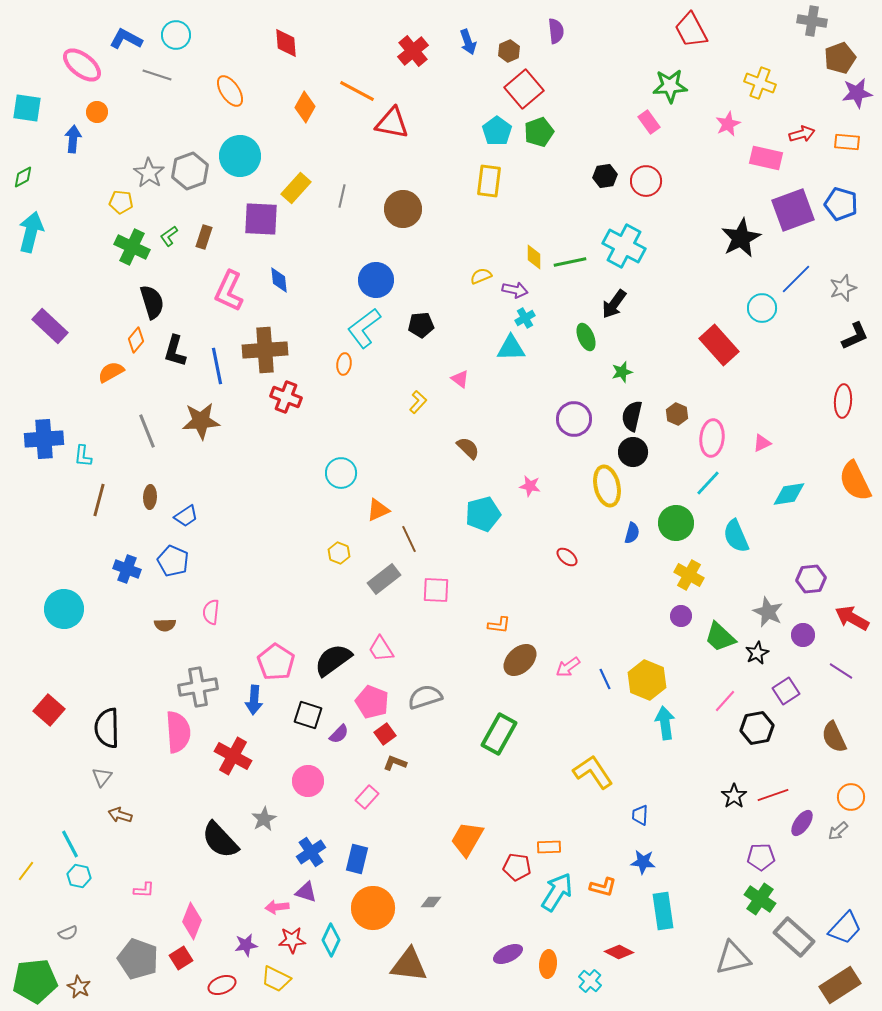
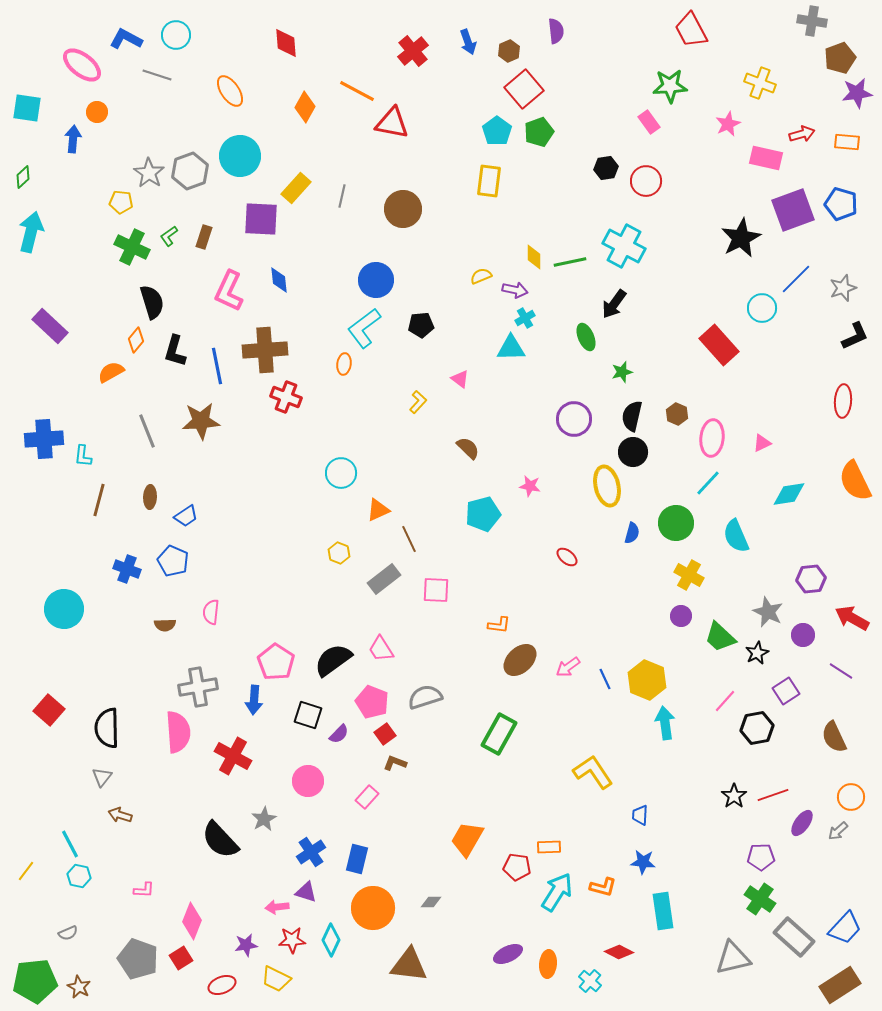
black hexagon at (605, 176): moved 1 px right, 8 px up
green diamond at (23, 177): rotated 15 degrees counterclockwise
